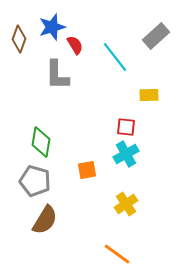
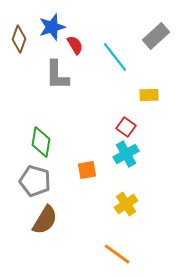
red square: rotated 30 degrees clockwise
